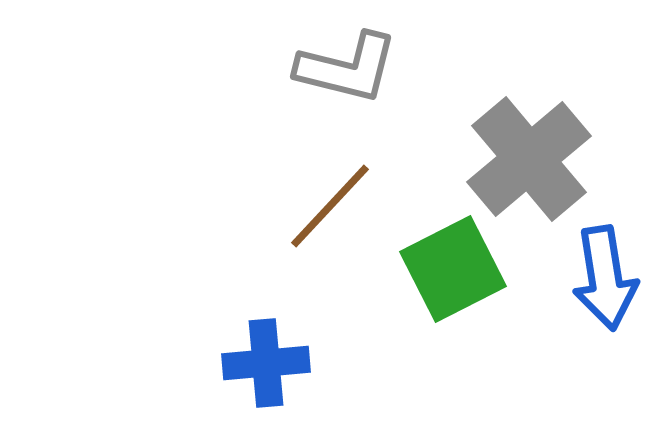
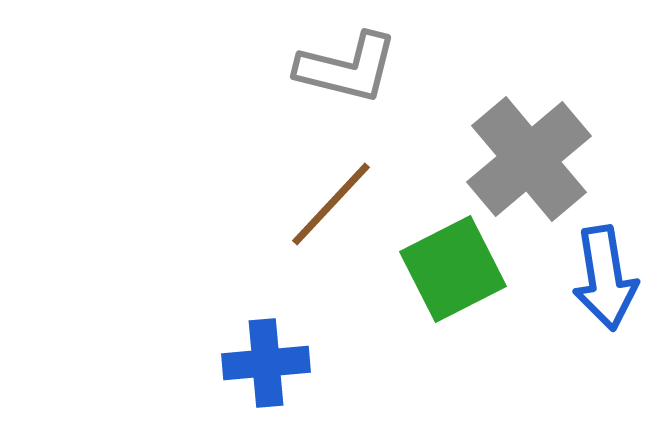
brown line: moved 1 px right, 2 px up
